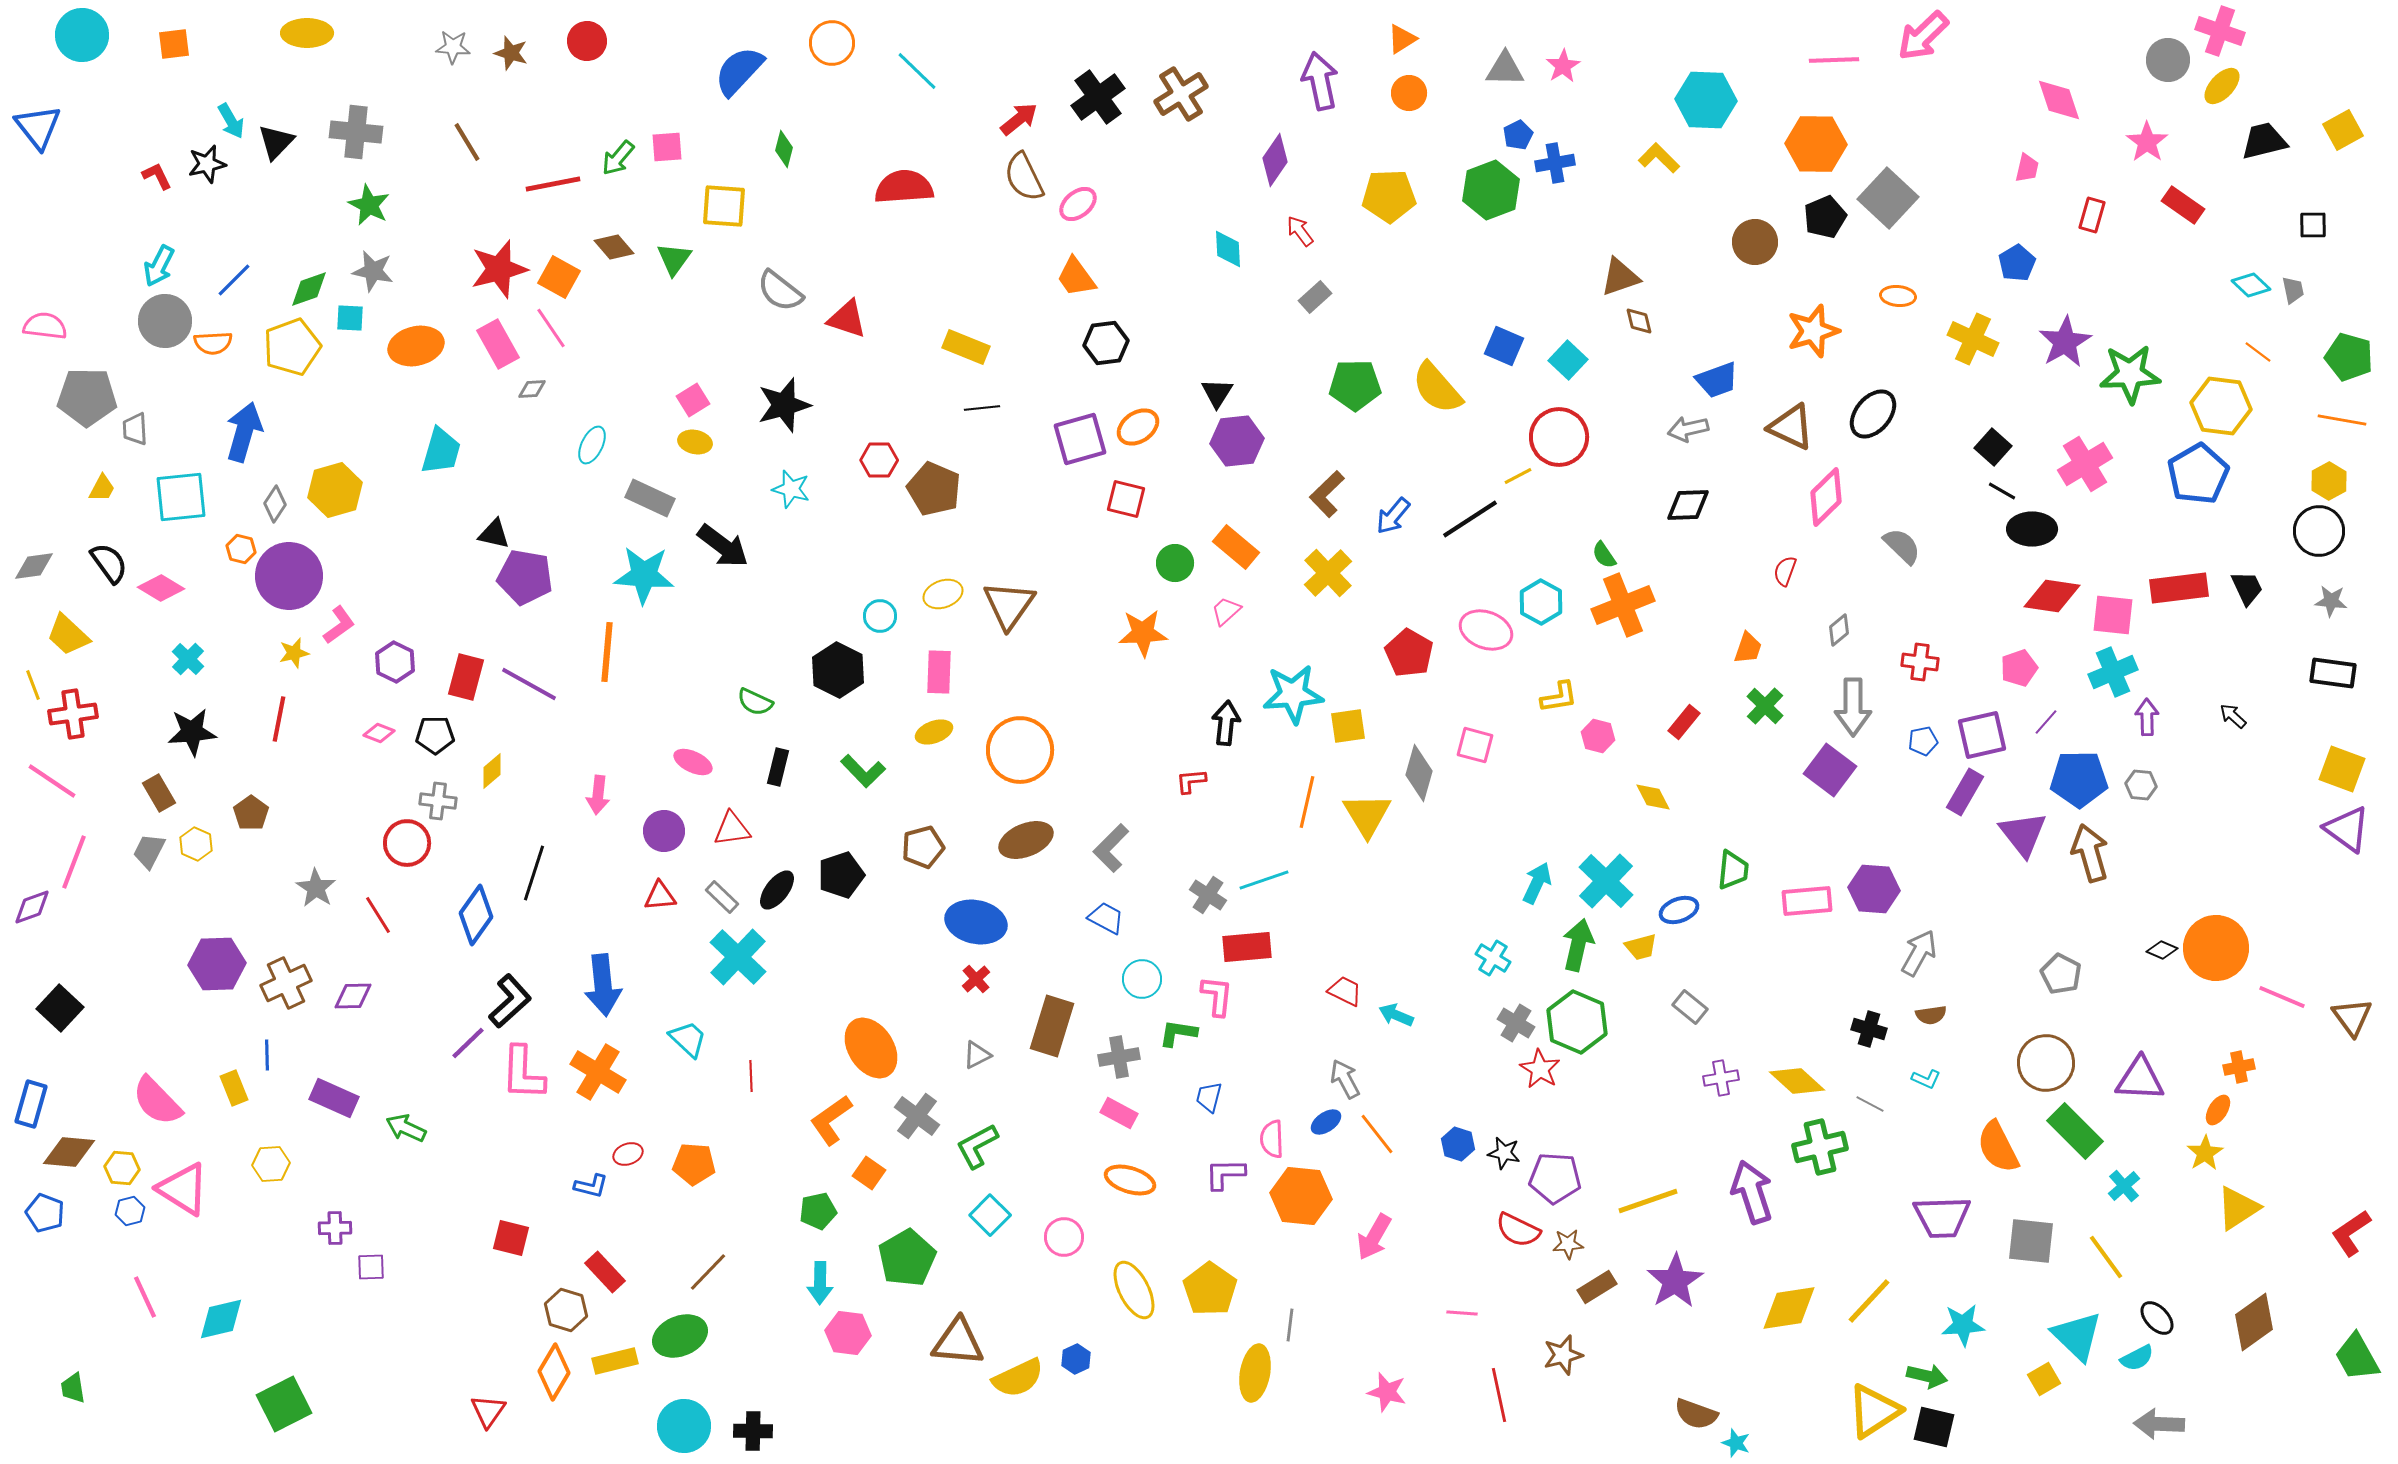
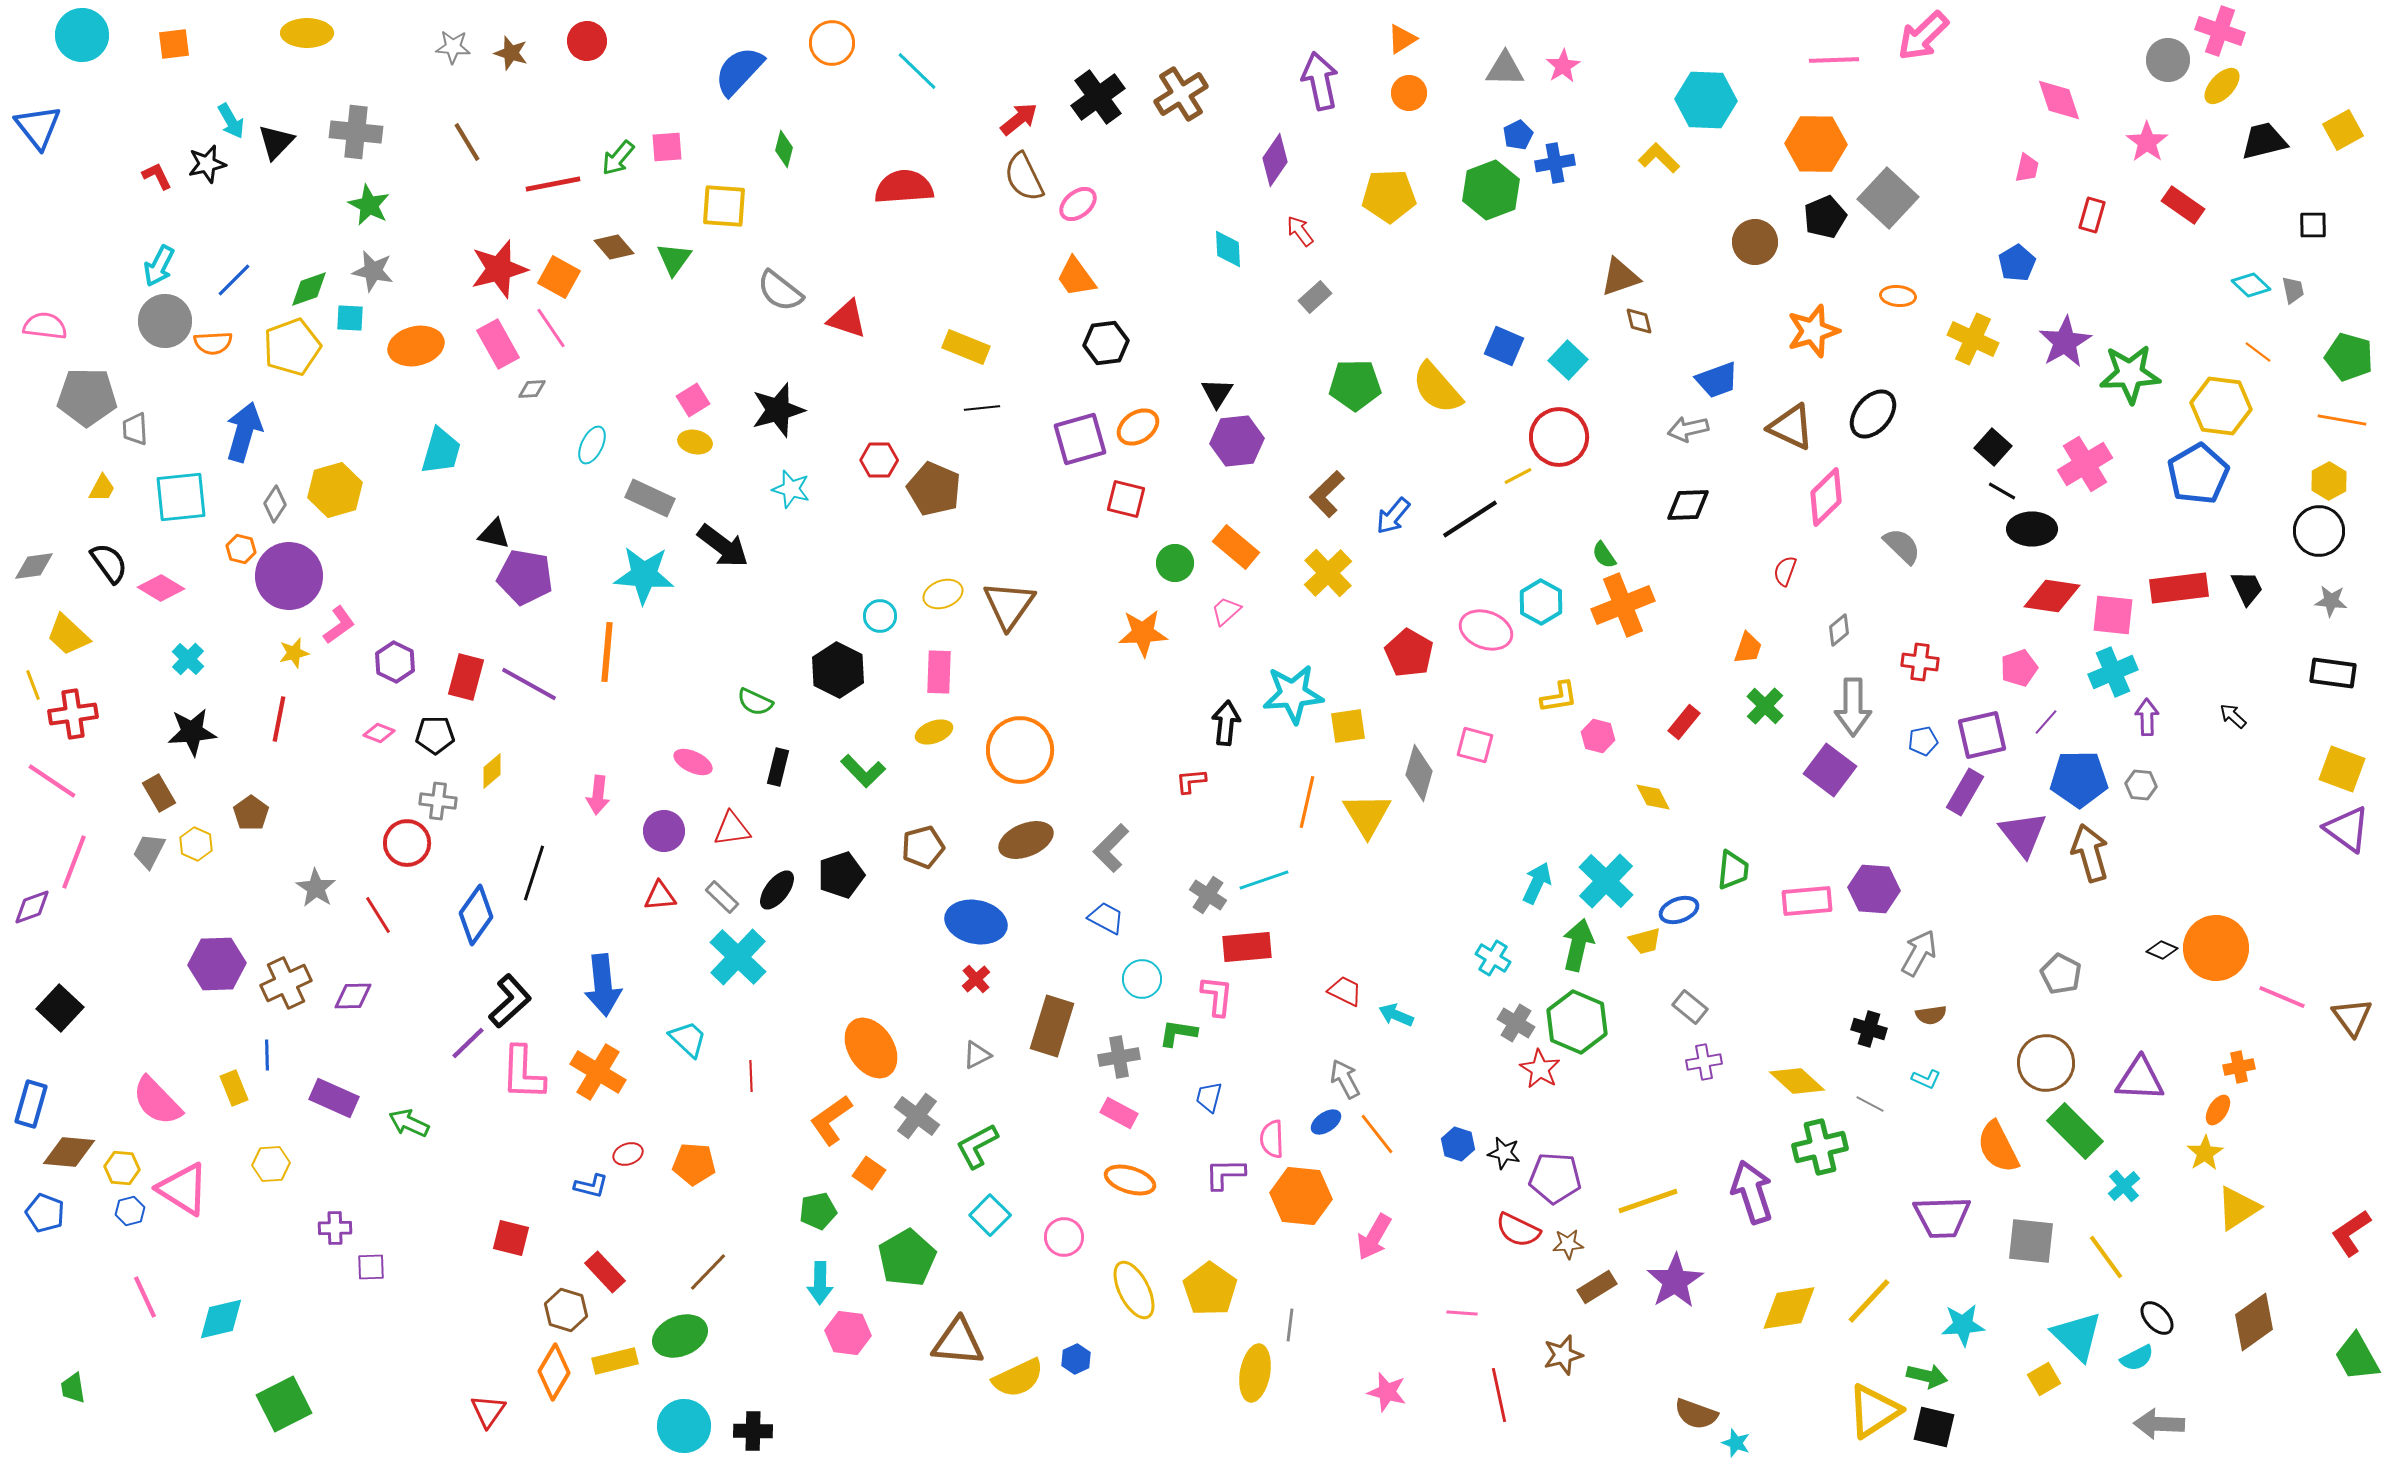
black star at (784, 405): moved 6 px left, 5 px down
yellow trapezoid at (1641, 947): moved 4 px right, 6 px up
purple cross at (1721, 1078): moved 17 px left, 16 px up
green arrow at (406, 1128): moved 3 px right, 5 px up
